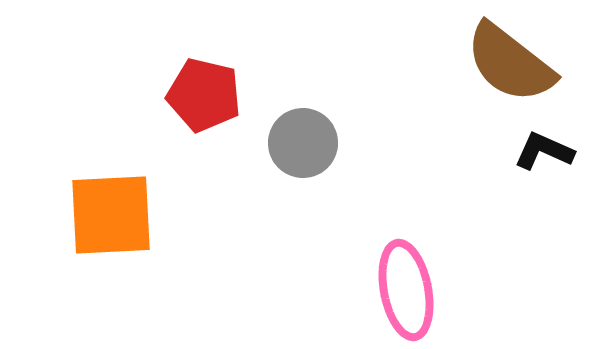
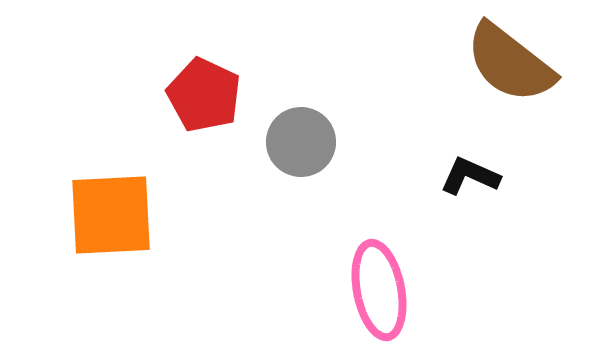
red pentagon: rotated 12 degrees clockwise
gray circle: moved 2 px left, 1 px up
black L-shape: moved 74 px left, 25 px down
pink ellipse: moved 27 px left
